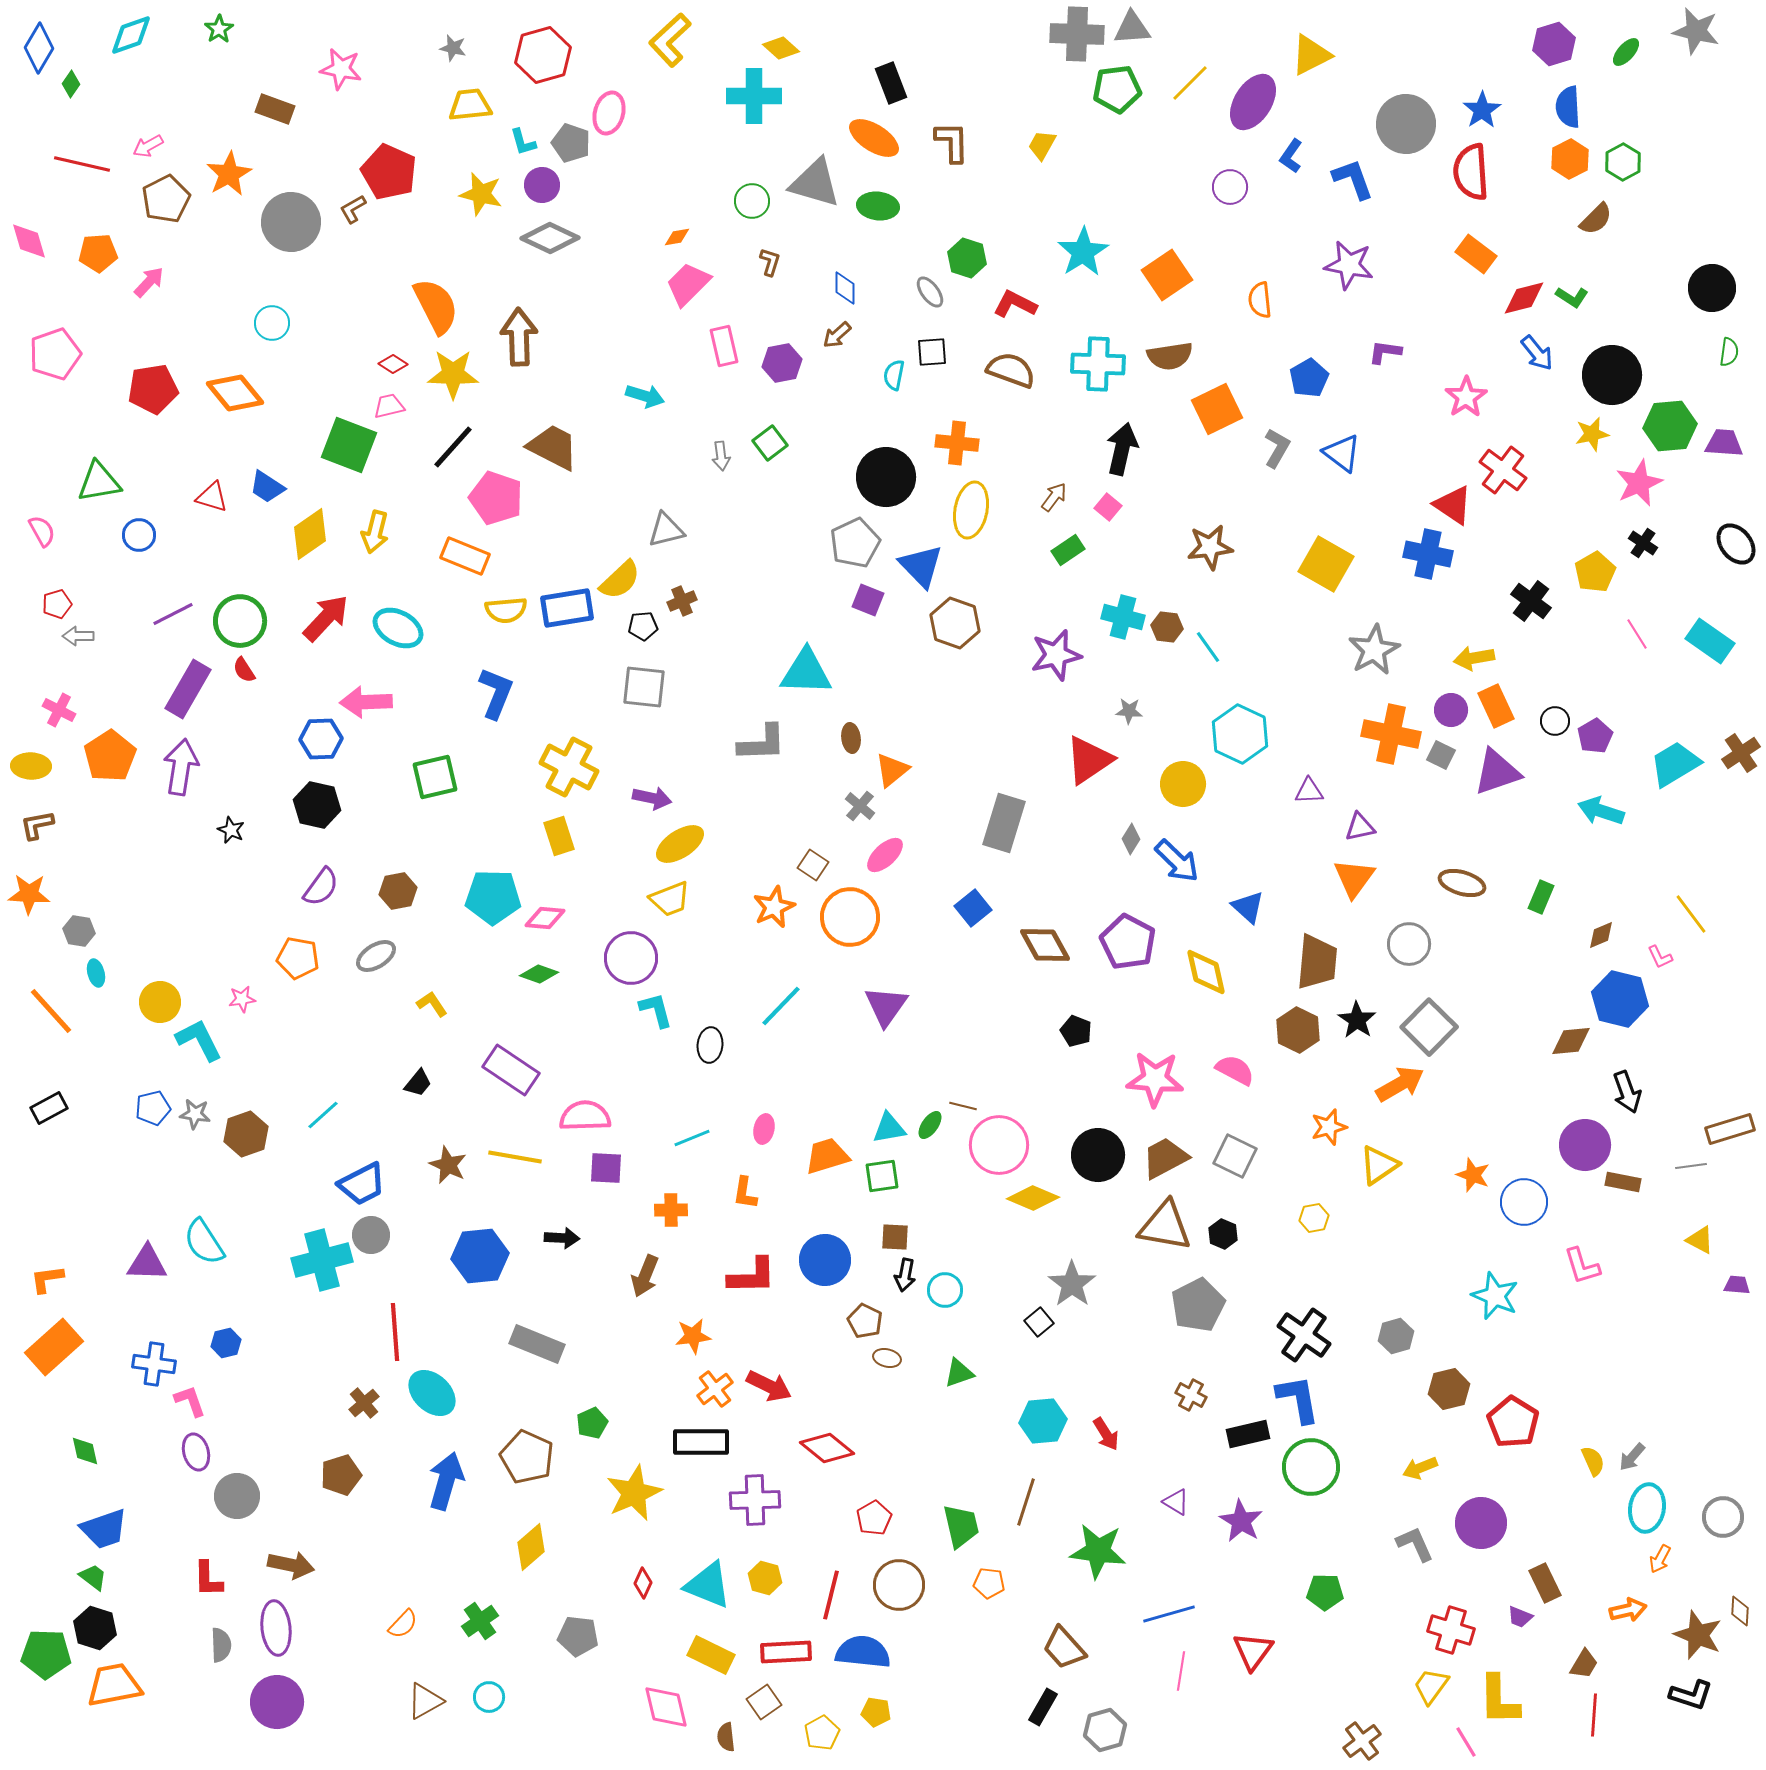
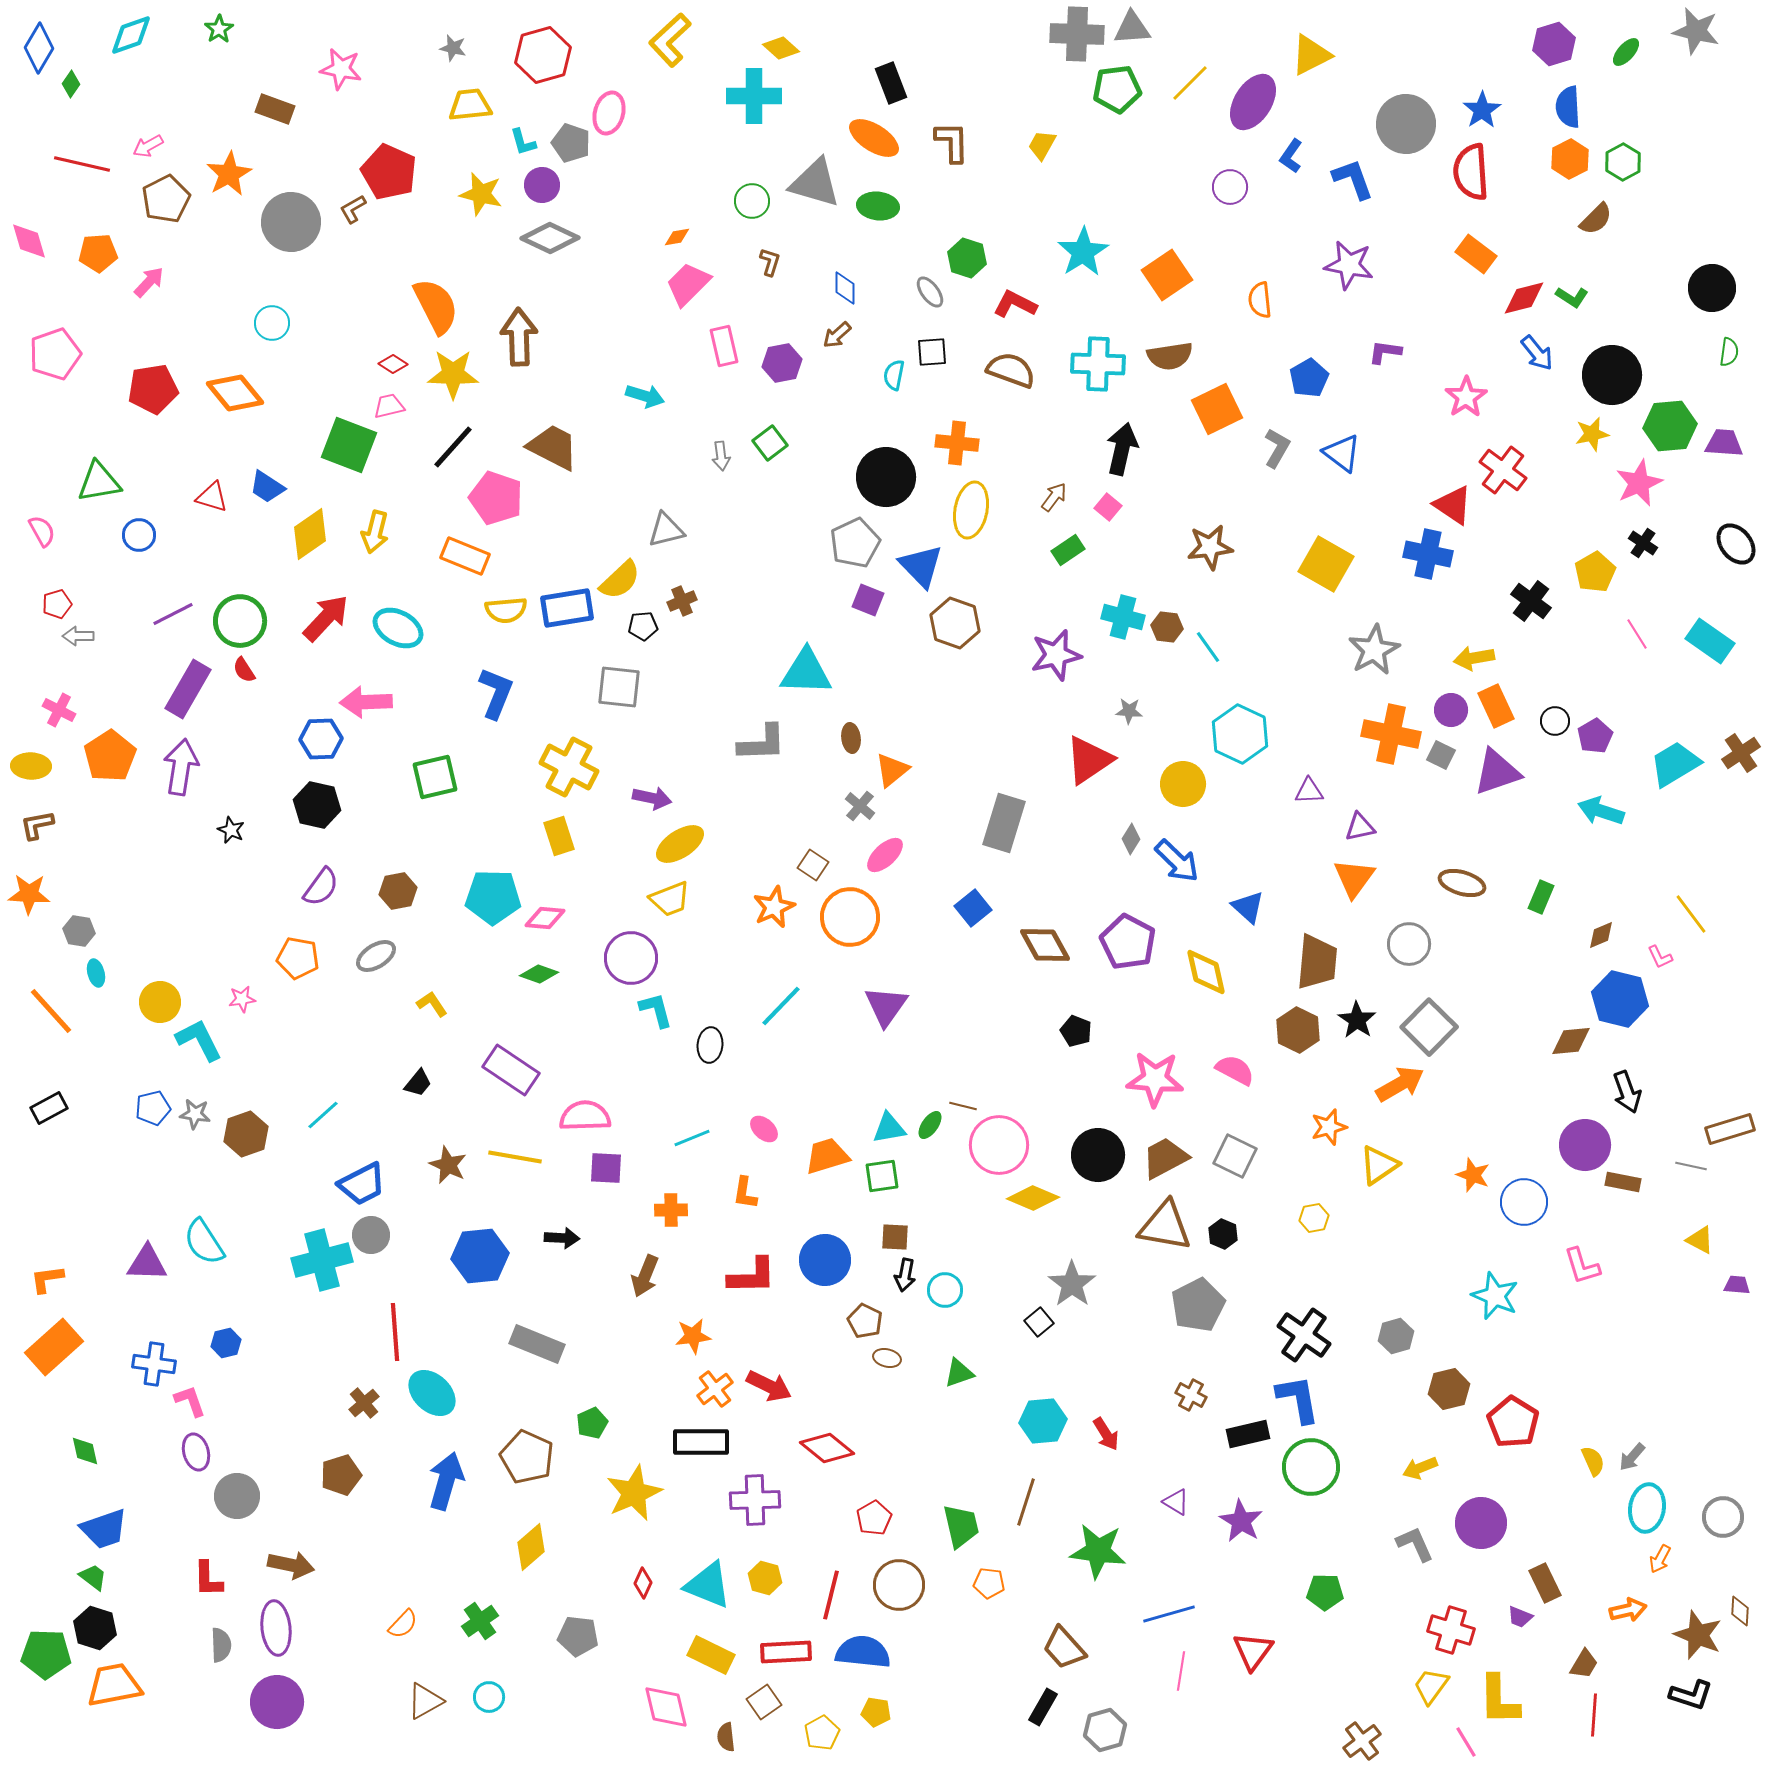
gray square at (644, 687): moved 25 px left
pink ellipse at (764, 1129): rotated 60 degrees counterclockwise
gray line at (1691, 1166): rotated 20 degrees clockwise
